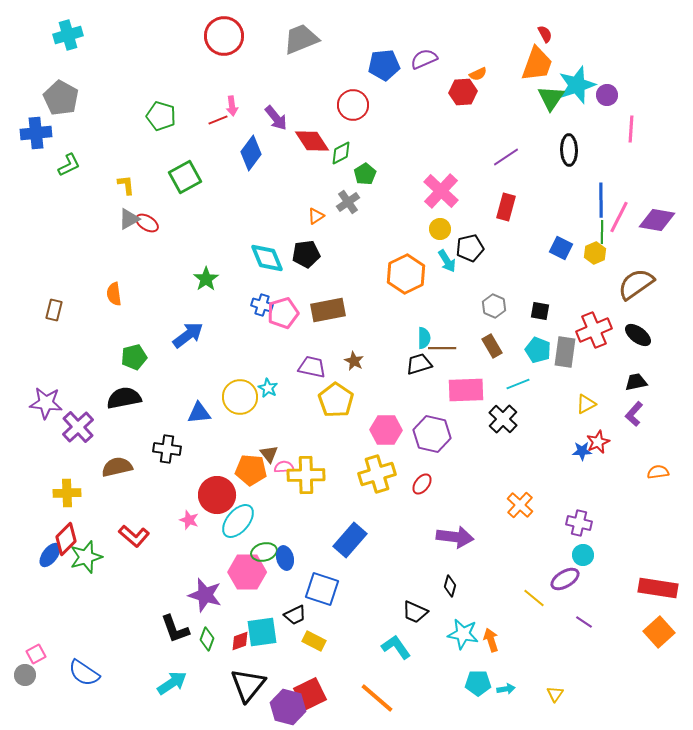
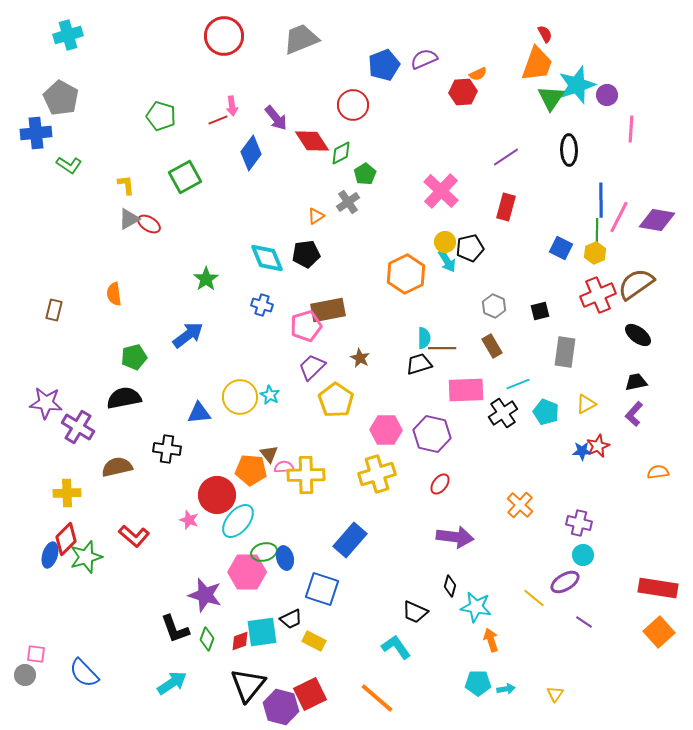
blue pentagon at (384, 65): rotated 16 degrees counterclockwise
green L-shape at (69, 165): rotated 60 degrees clockwise
red ellipse at (147, 223): moved 2 px right, 1 px down
yellow circle at (440, 229): moved 5 px right, 13 px down
green line at (602, 232): moved 5 px left, 2 px up
black square at (540, 311): rotated 24 degrees counterclockwise
pink pentagon at (283, 313): moved 23 px right, 13 px down
red cross at (594, 330): moved 4 px right, 35 px up
cyan pentagon at (538, 350): moved 8 px right, 62 px down
brown star at (354, 361): moved 6 px right, 3 px up
purple trapezoid at (312, 367): rotated 56 degrees counterclockwise
cyan star at (268, 388): moved 2 px right, 7 px down
black cross at (503, 419): moved 6 px up; rotated 12 degrees clockwise
purple cross at (78, 427): rotated 16 degrees counterclockwise
red star at (598, 442): moved 4 px down
red ellipse at (422, 484): moved 18 px right
blue ellipse at (50, 555): rotated 20 degrees counterclockwise
purple ellipse at (565, 579): moved 3 px down
black trapezoid at (295, 615): moved 4 px left, 4 px down
cyan star at (463, 634): moved 13 px right, 27 px up
pink square at (36, 654): rotated 36 degrees clockwise
blue semicircle at (84, 673): rotated 12 degrees clockwise
purple hexagon at (288, 707): moved 7 px left
